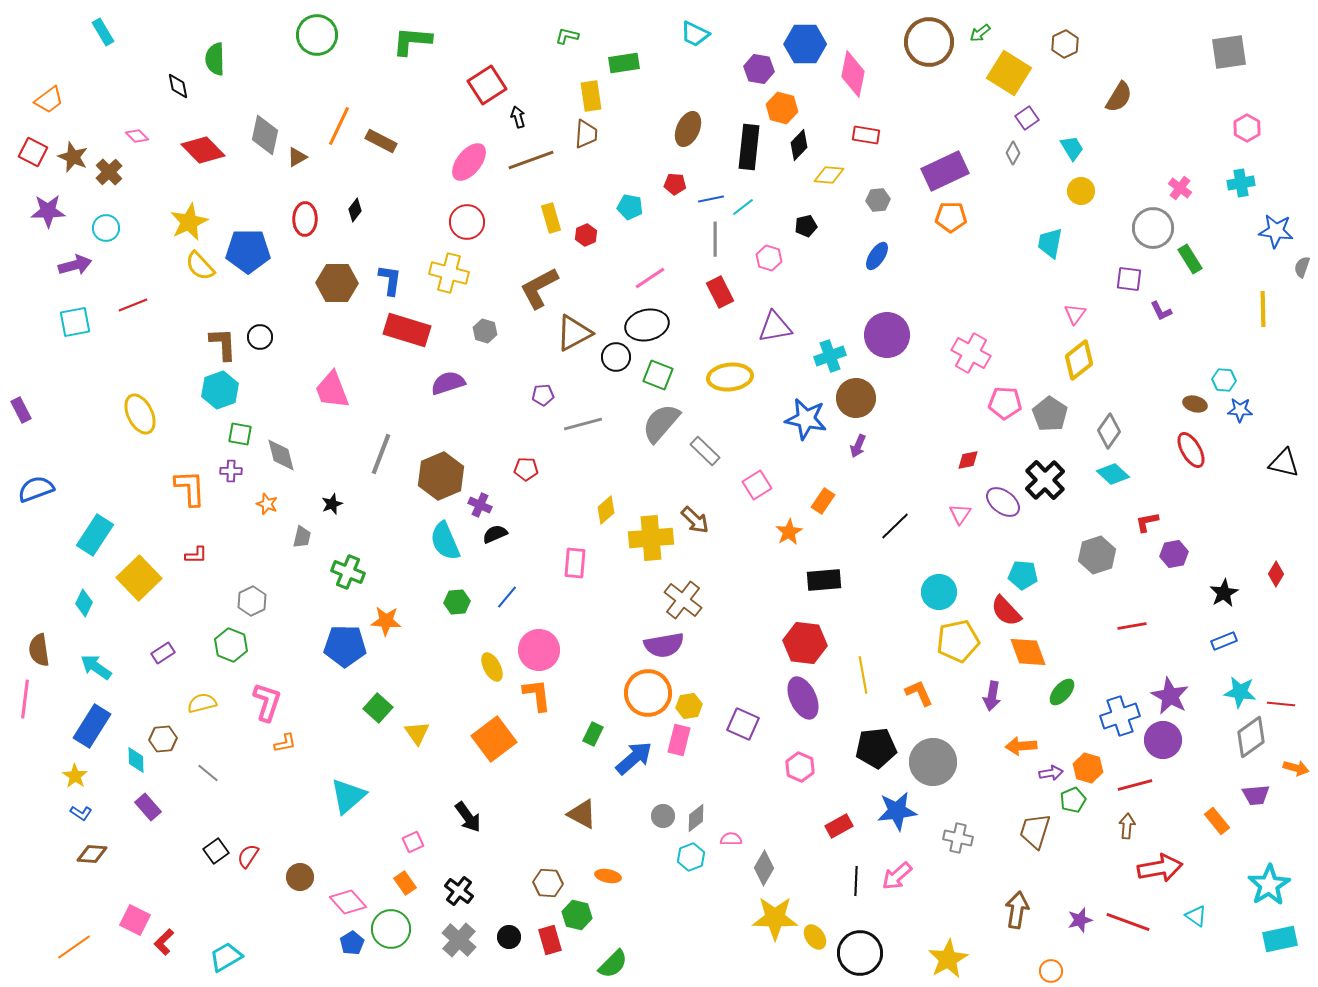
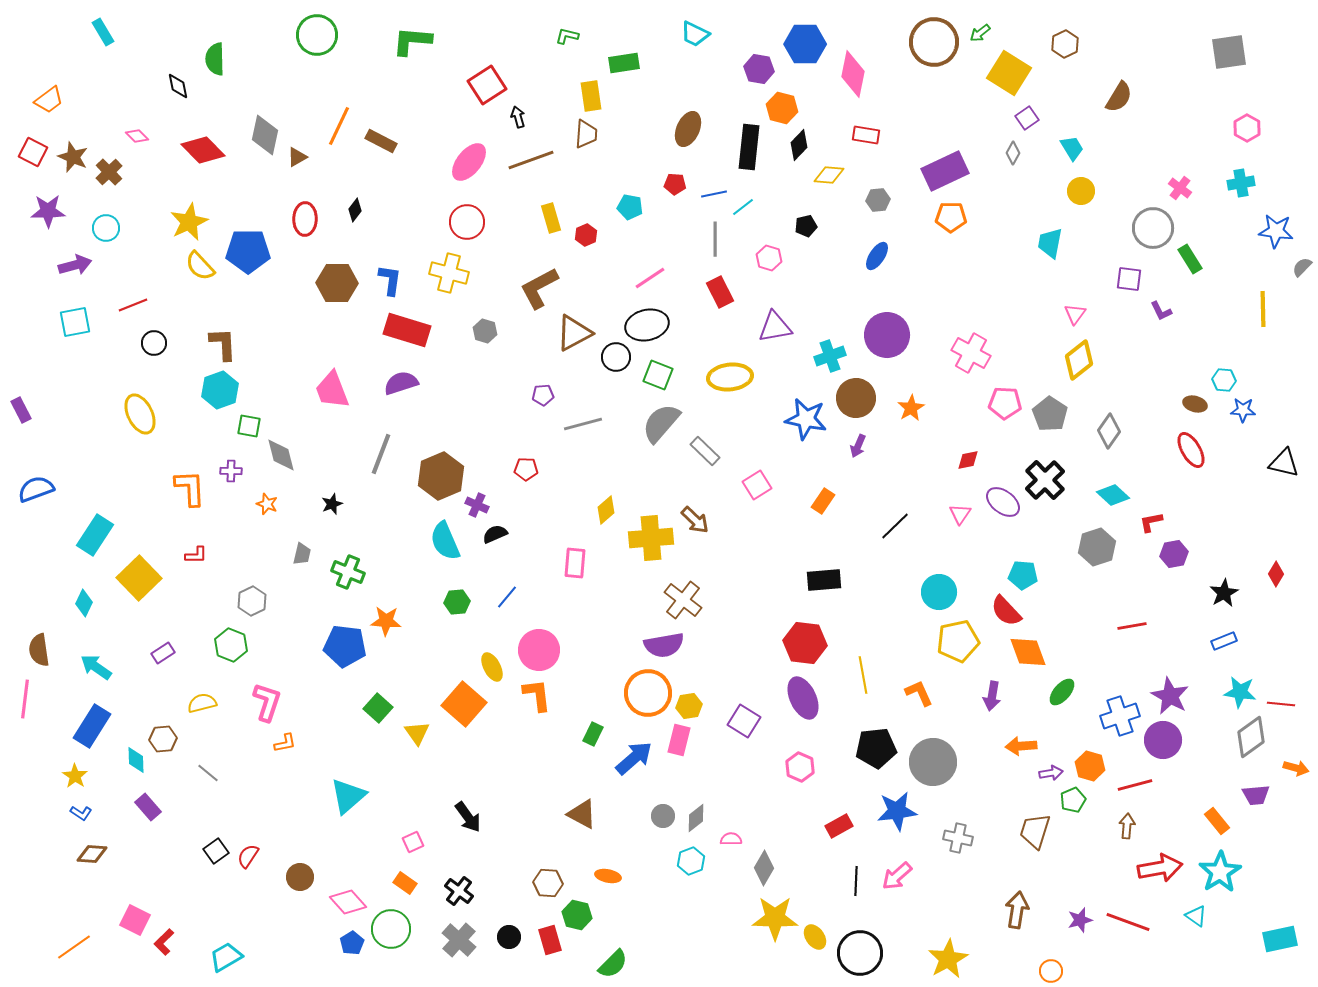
brown circle at (929, 42): moved 5 px right
blue line at (711, 199): moved 3 px right, 5 px up
gray semicircle at (1302, 267): rotated 25 degrees clockwise
black circle at (260, 337): moved 106 px left, 6 px down
purple semicircle at (448, 383): moved 47 px left
blue star at (1240, 410): moved 3 px right
green square at (240, 434): moved 9 px right, 8 px up
cyan diamond at (1113, 474): moved 21 px down
purple cross at (480, 505): moved 3 px left
red L-shape at (1147, 522): moved 4 px right
orange star at (789, 532): moved 122 px right, 124 px up
gray trapezoid at (302, 537): moved 17 px down
gray hexagon at (1097, 555): moved 8 px up
blue pentagon at (345, 646): rotated 6 degrees clockwise
purple square at (743, 724): moved 1 px right, 3 px up; rotated 8 degrees clockwise
orange square at (494, 739): moved 30 px left, 35 px up; rotated 12 degrees counterclockwise
orange hexagon at (1088, 768): moved 2 px right, 2 px up
cyan hexagon at (691, 857): moved 4 px down
orange rectangle at (405, 883): rotated 20 degrees counterclockwise
cyan star at (1269, 885): moved 49 px left, 13 px up
